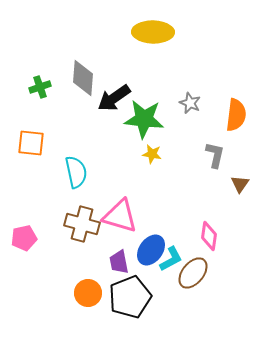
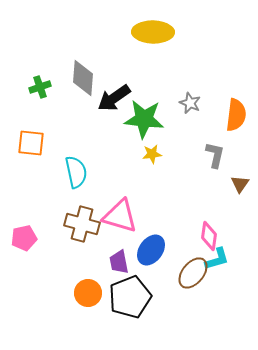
yellow star: rotated 18 degrees counterclockwise
cyan L-shape: moved 46 px right; rotated 12 degrees clockwise
